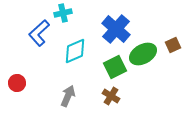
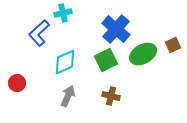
cyan diamond: moved 10 px left, 11 px down
green square: moved 9 px left, 7 px up
brown cross: rotated 18 degrees counterclockwise
